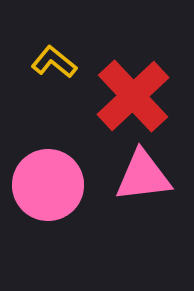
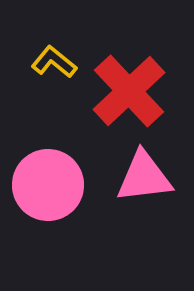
red cross: moved 4 px left, 5 px up
pink triangle: moved 1 px right, 1 px down
